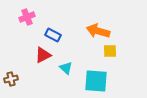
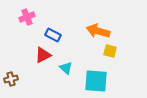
yellow square: rotated 16 degrees clockwise
